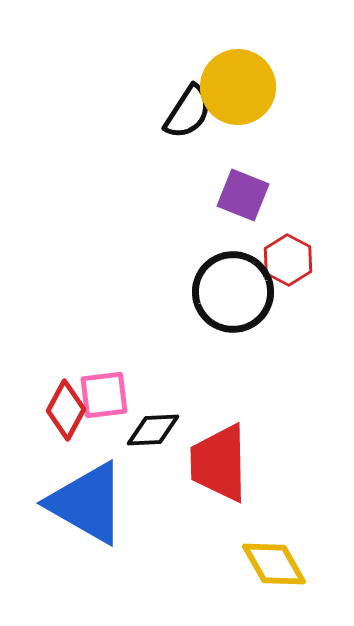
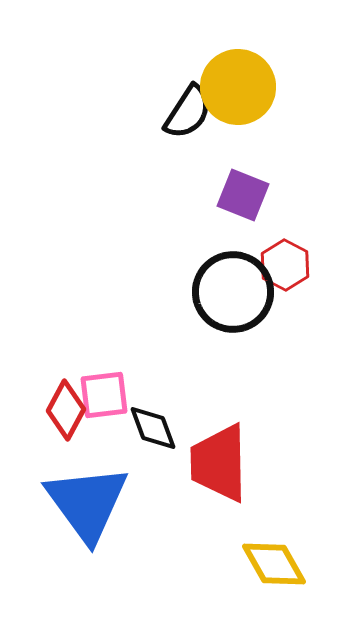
red hexagon: moved 3 px left, 5 px down
black diamond: moved 2 px up; rotated 72 degrees clockwise
blue triangle: rotated 24 degrees clockwise
